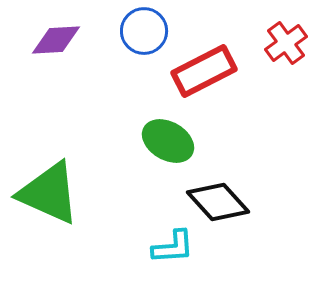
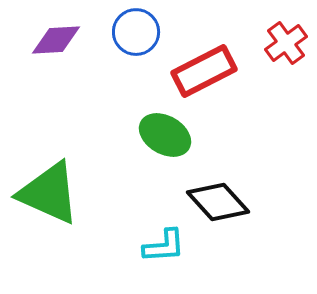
blue circle: moved 8 px left, 1 px down
green ellipse: moved 3 px left, 6 px up
cyan L-shape: moved 9 px left, 1 px up
